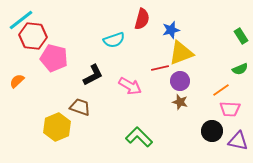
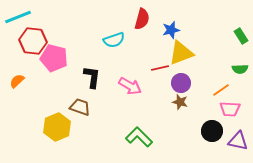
cyan line: moved 3 px left, 3 px up; rotated 16 degrees clockwise
red hexagon: moved 5 px down
green semicircle: rotated 21 degrees clockwise
black L-shape: moved 1 px left, 2 px down; rotated 55 degrees counterclockwise
purple circle: moved 1 px right, 2 px down
